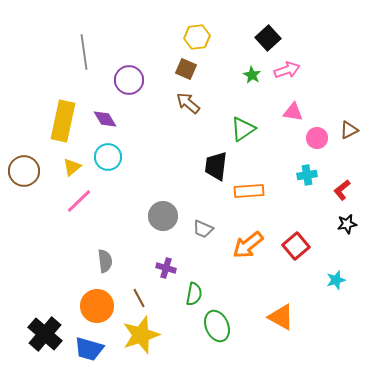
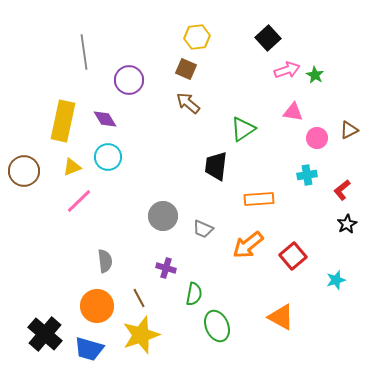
green star: moved 63 px right
yellow triangle: rotated 18 degrees clockwise
orange rectangle: moved 10 px right, 8 px down
black star: rotated 18 degrees counterclockwise
red square: moved 3 px left, 10 px down
